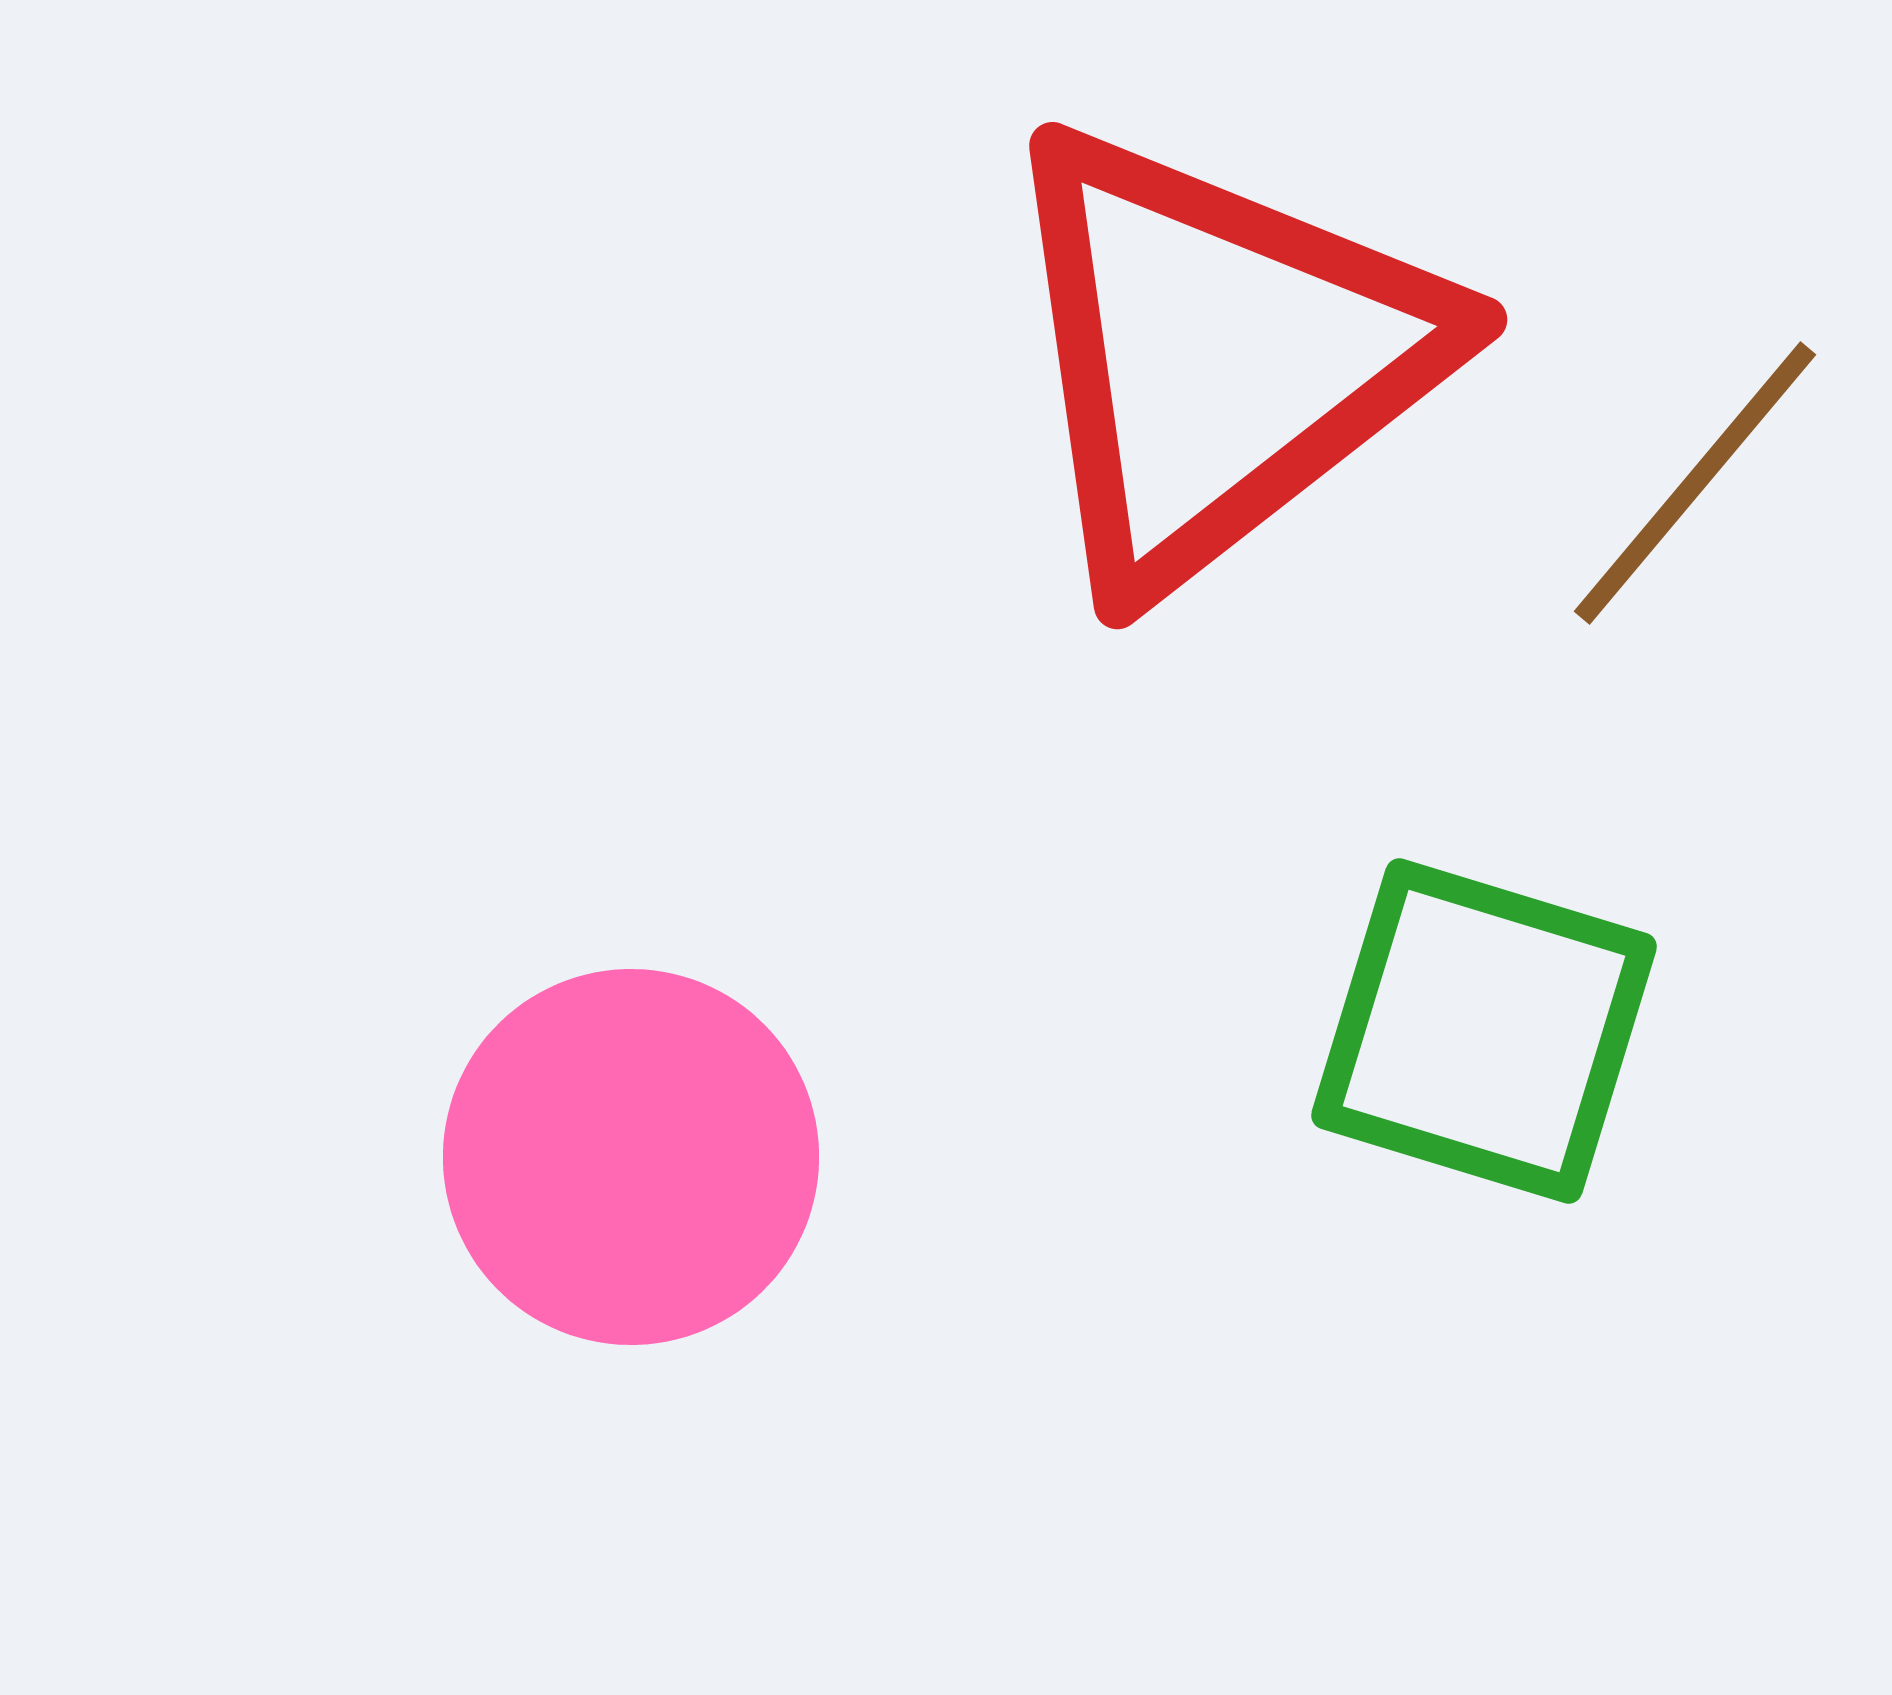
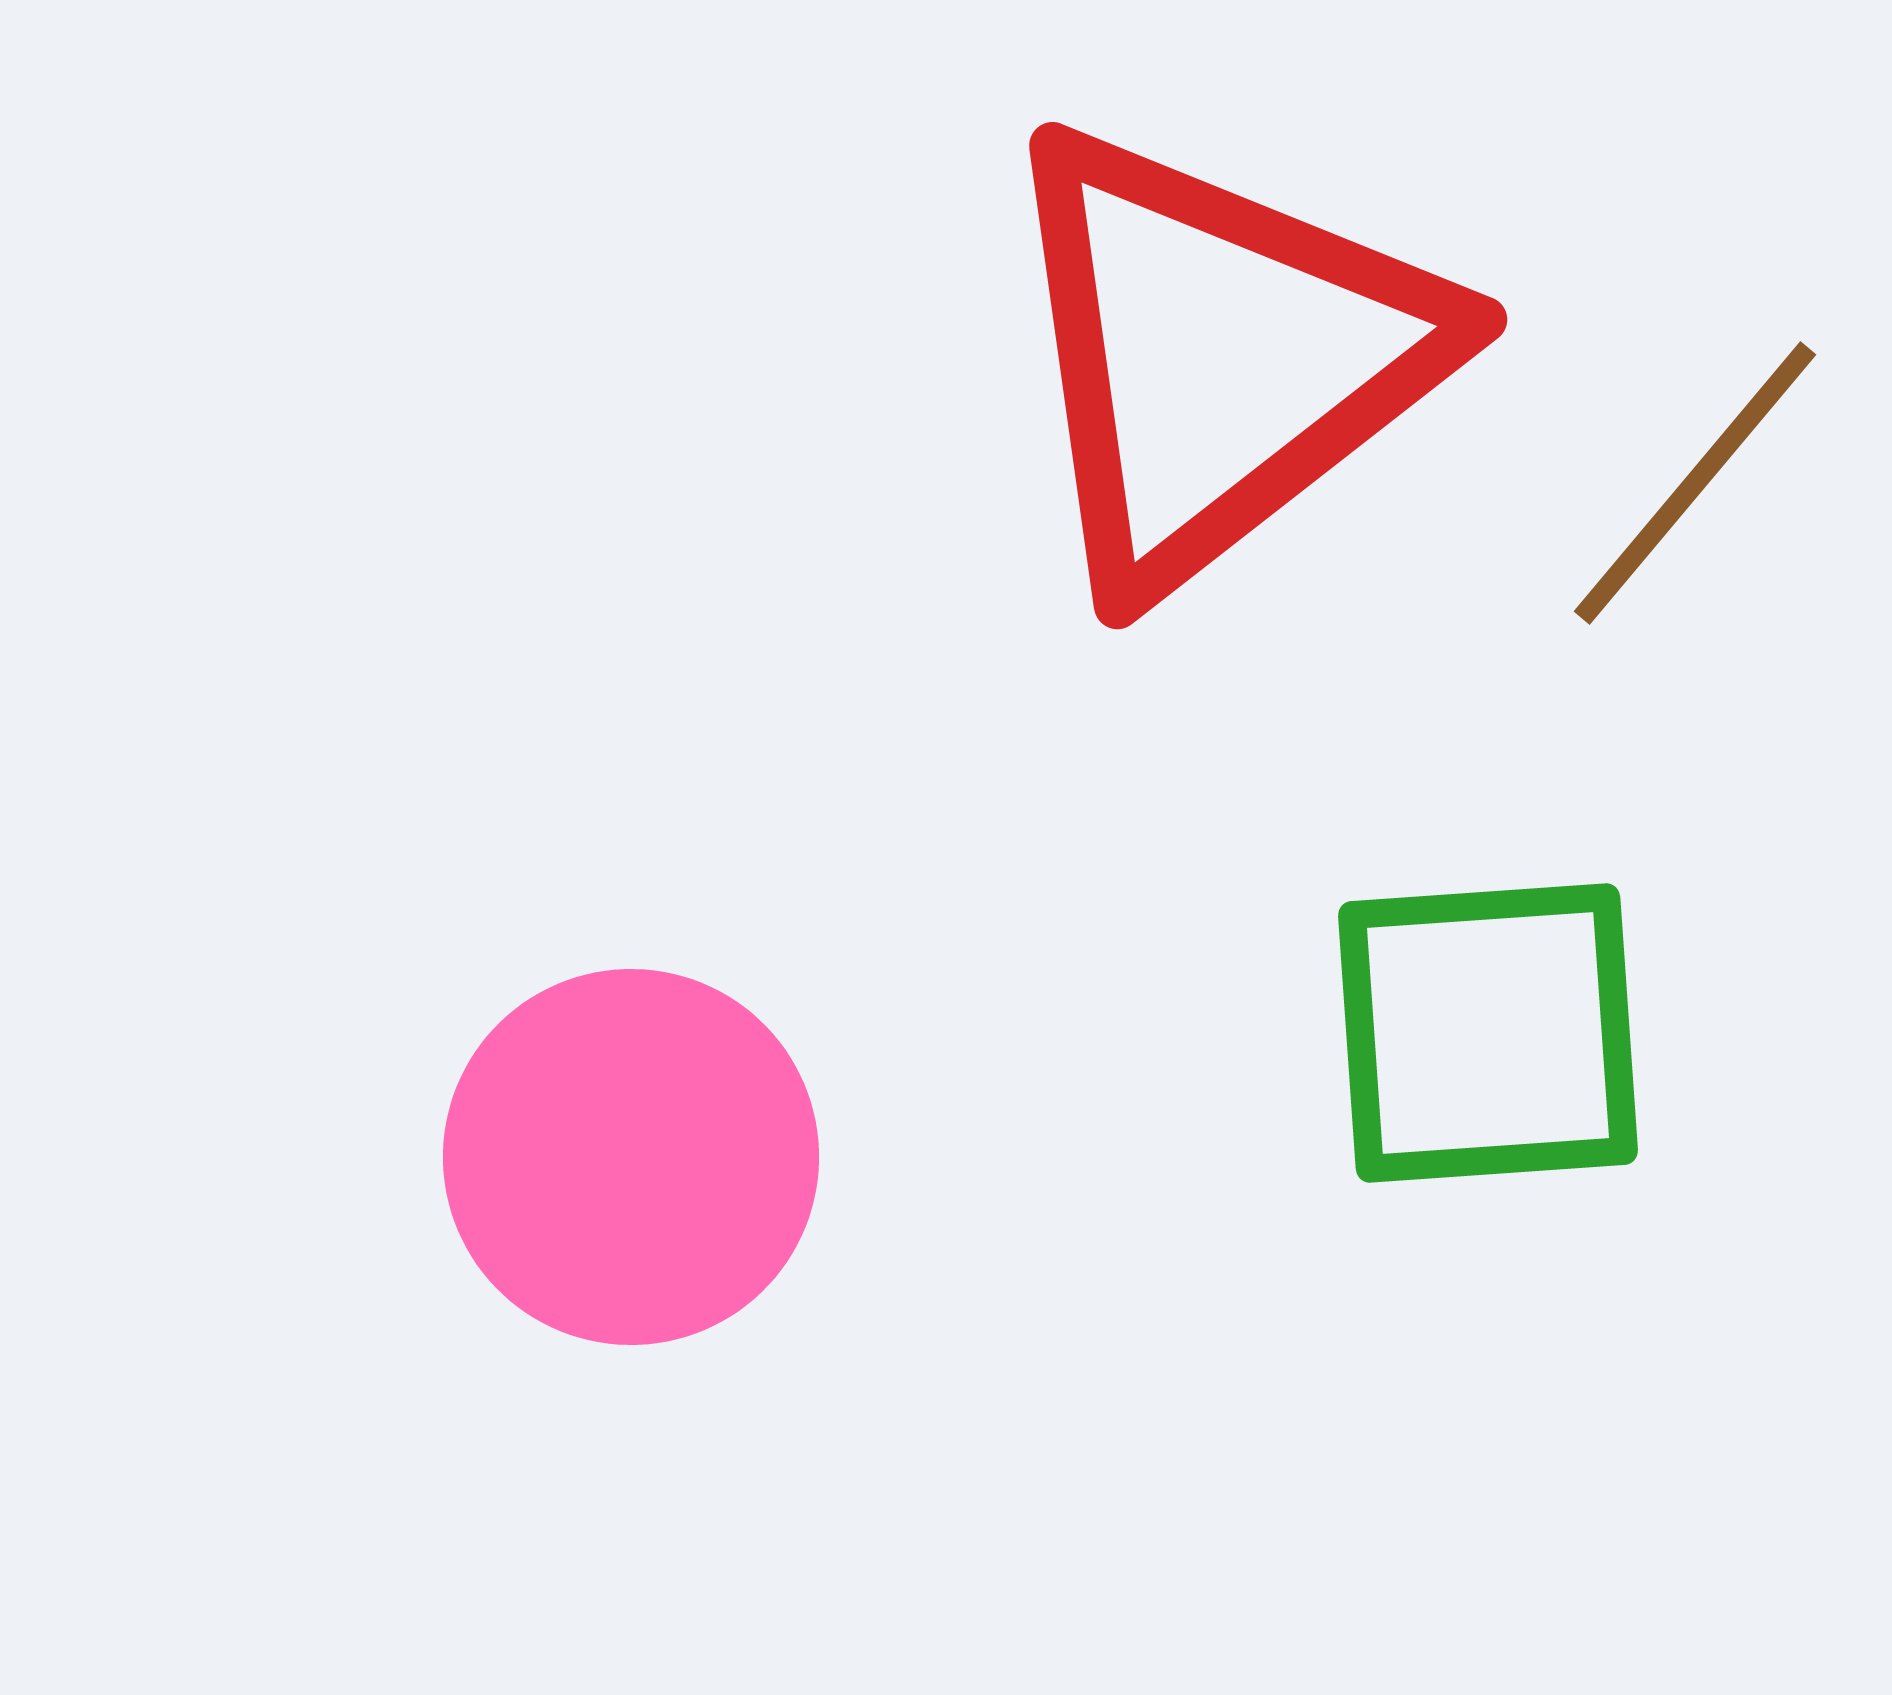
green square: moved 4 px right, 2 px down; rotated 21 degrees counterclockwise
